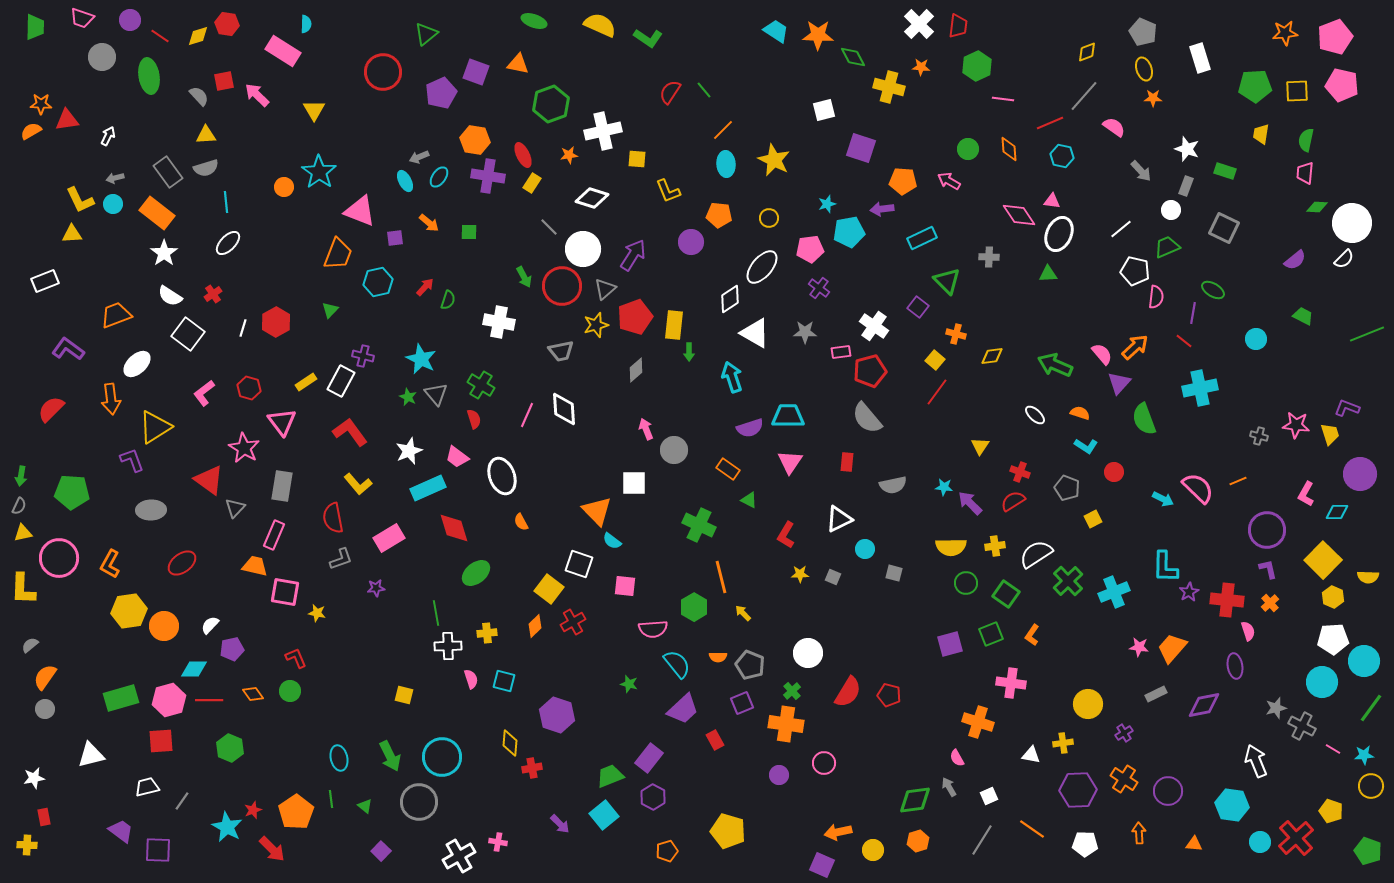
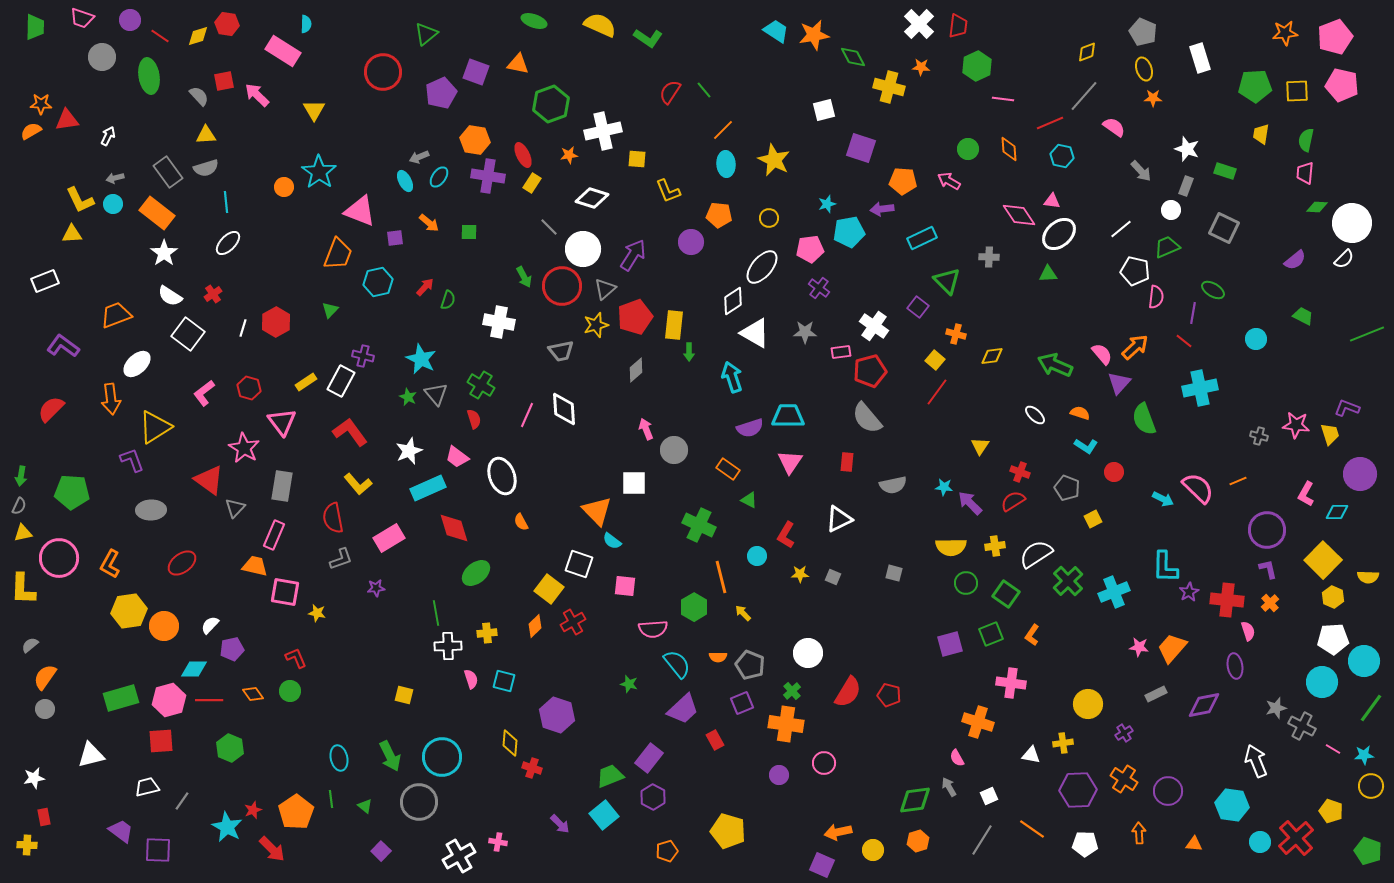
orange star at (818, 35): moved 4 px left; rotated 12 degrees counterclockwise
white ellipse at (1059, 234): rotated 24 degrees clockwise
white diamond at (730, 299): moved 3 px right, 2 px down
purple L-shape at (68, 349): moved 5 px left, 3 px up
cyan circle at (865, 549): moved 108 px left, 7 px down
red cross at (532, 768): rotated 30 degrees clockwise
